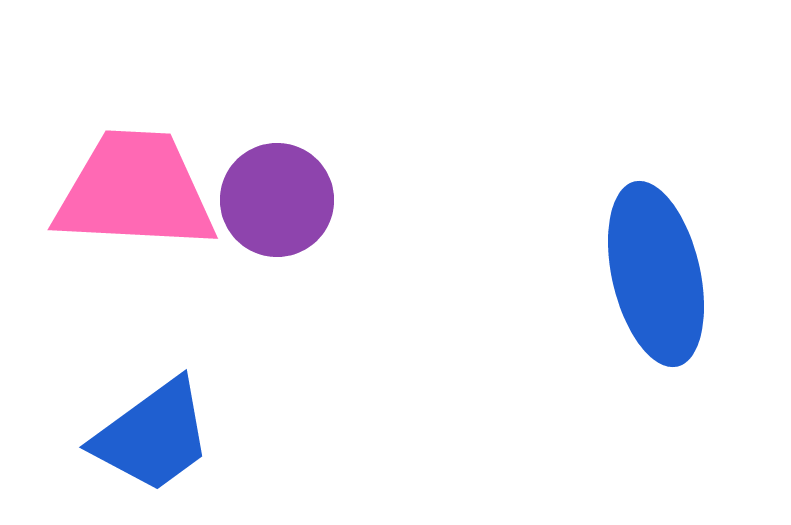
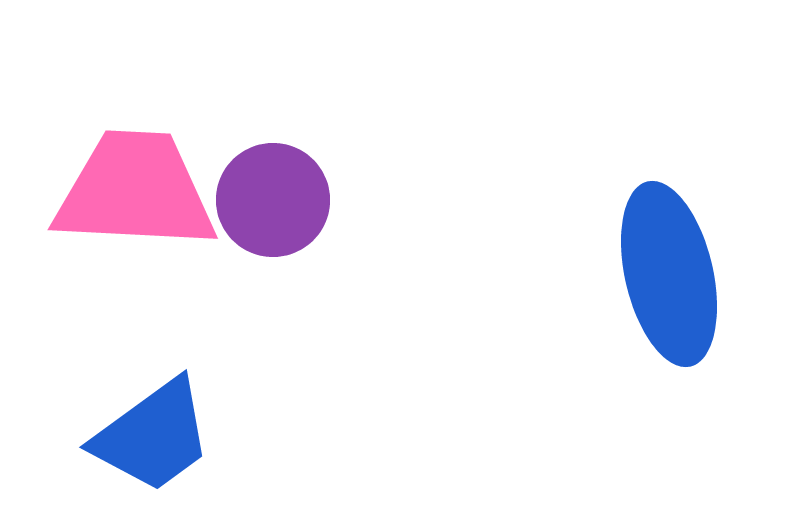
purple circle: moved 4 px left
blue ellipse: moved 13 px right
